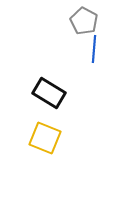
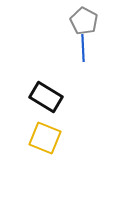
blue line: moved 11 px left, 1 px up; rotated 8 degrees counterclockwise
black rectangle: moved 3 px left, 4 px down
